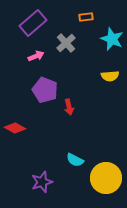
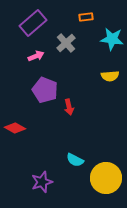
cyan star: rotated 15 degrees counterclockwise
